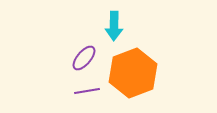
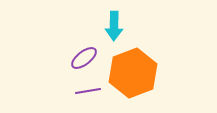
purple ellipse: rotated 12 degrees clockwise
purple line: moved 1 px right
